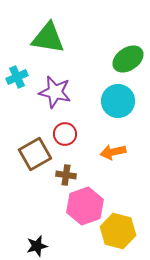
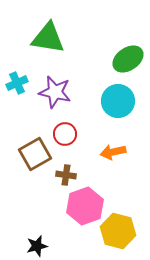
cyan cross: moved 6 px down
